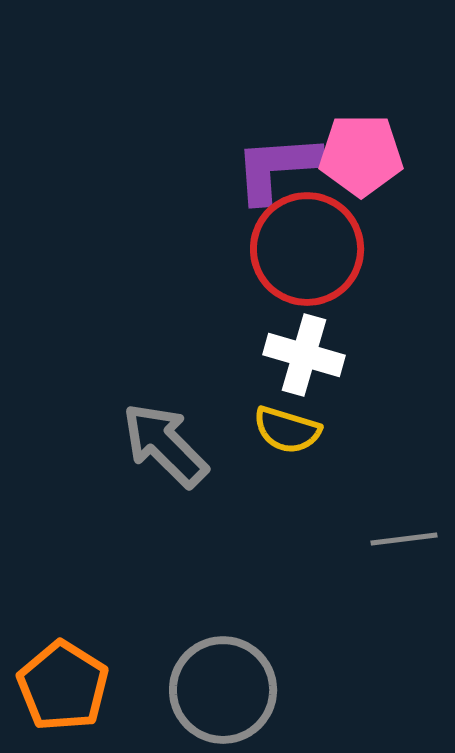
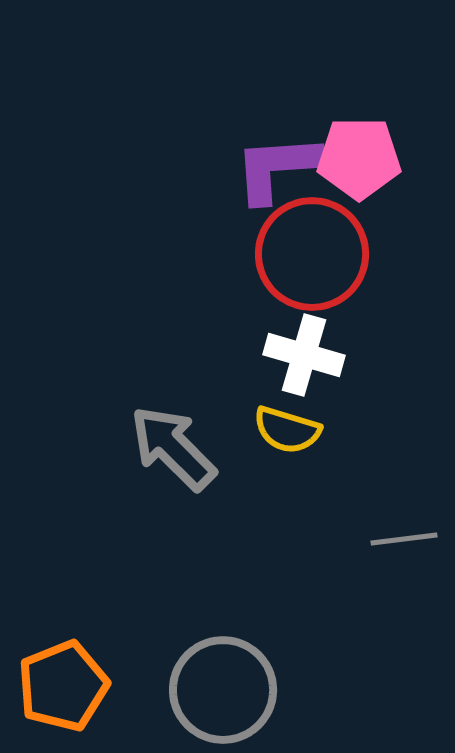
pink pentagon: moved 2 px left, 3 px down
red circle: moved 5 px right, 5 px down
gray arrow: moved 8 px right, 3 px down
orange pentagon: rotated 18 degrees clockwise
